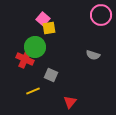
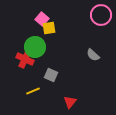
pink square: moved 1 px left
gray semicircle: rotated 24 degrees clockwise
